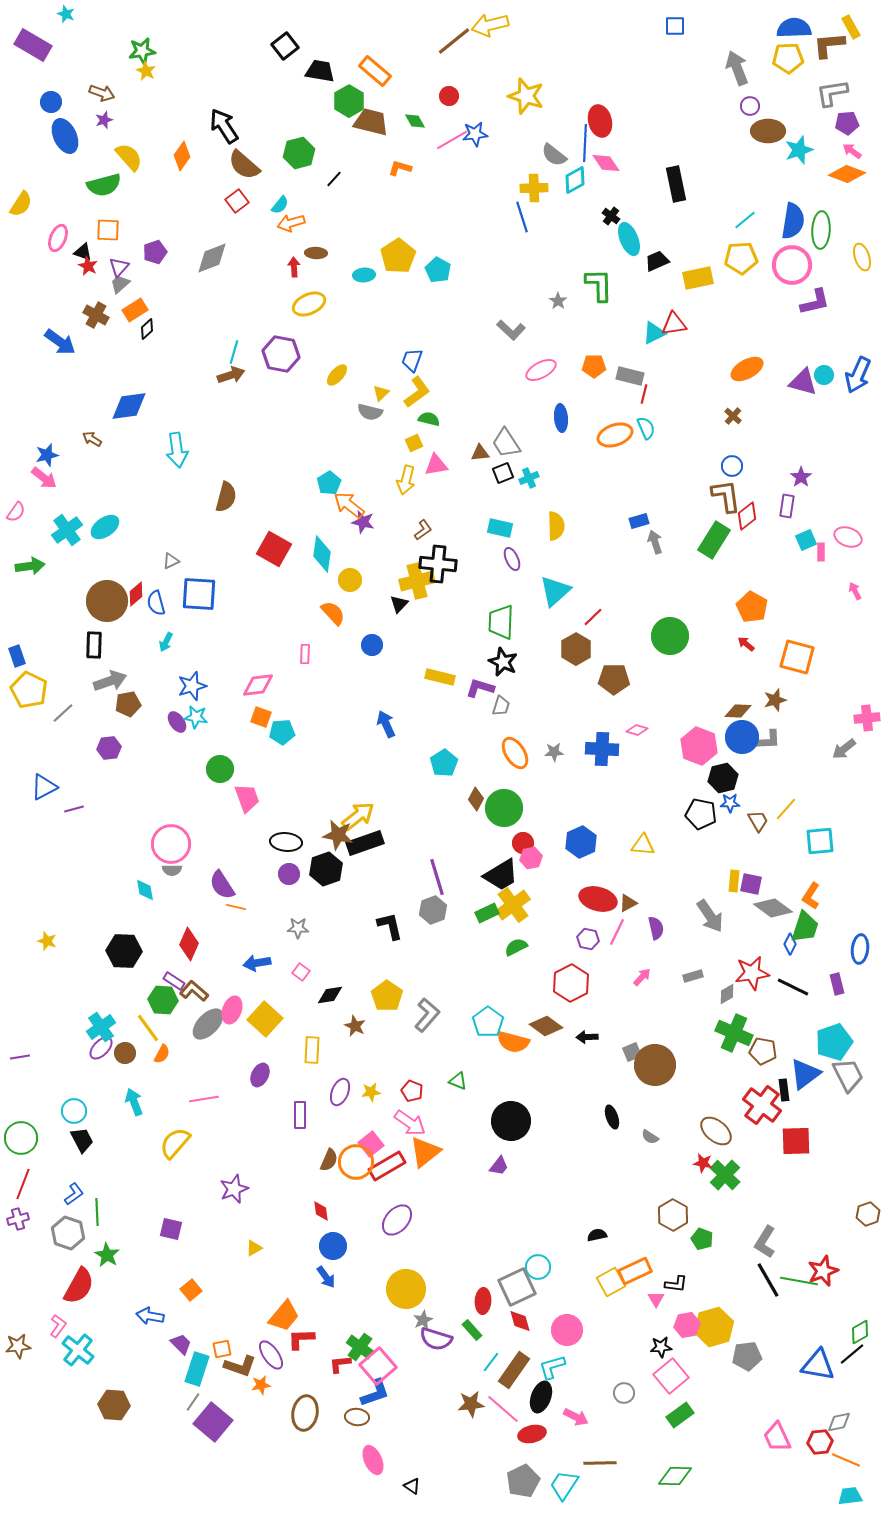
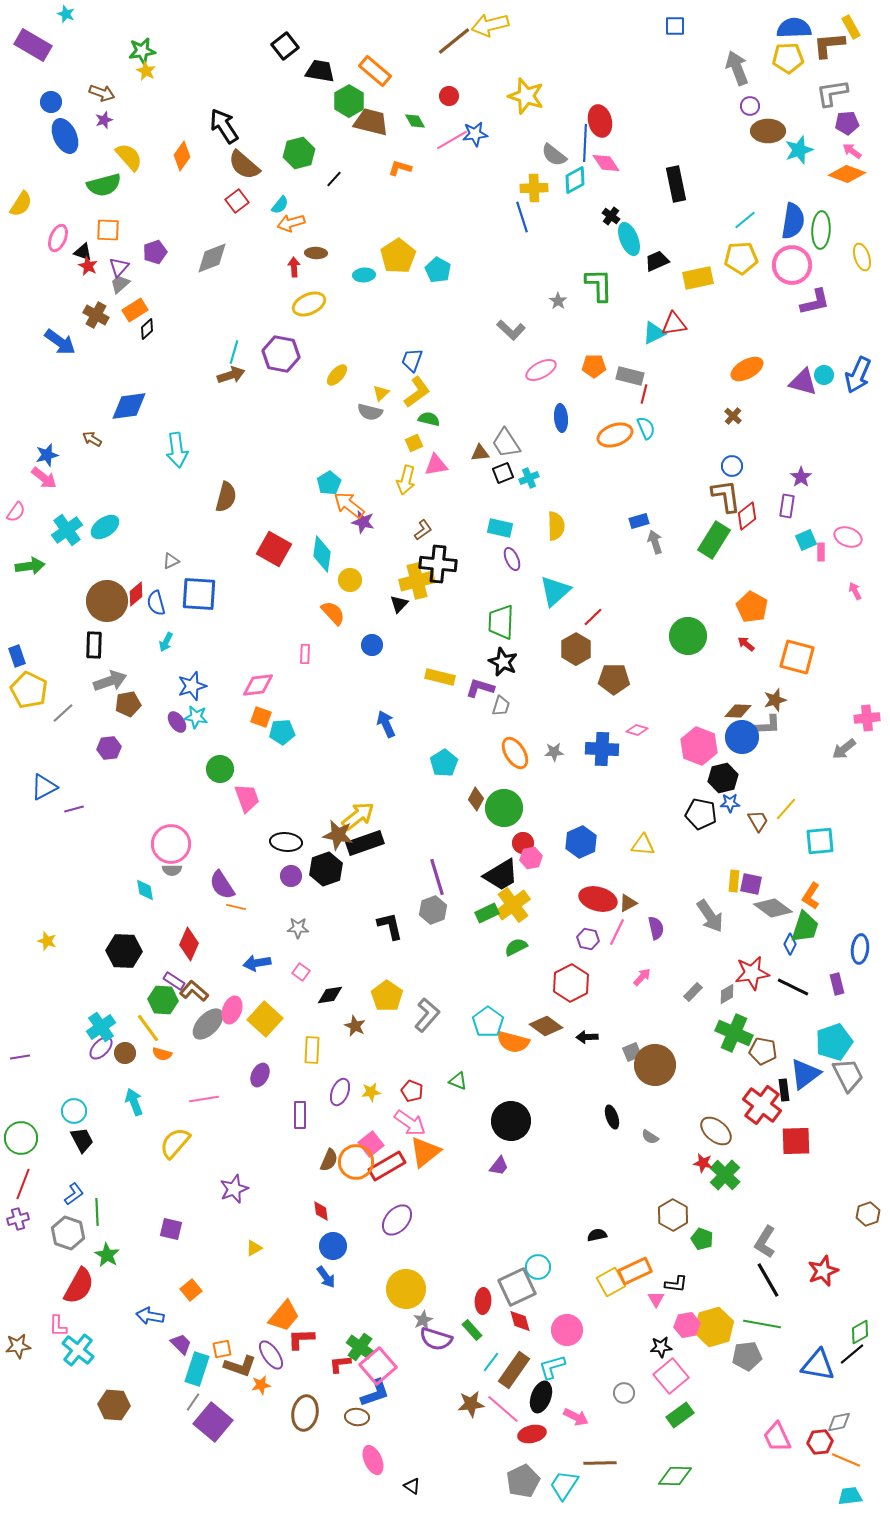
green circle at (670, 636): moved 18 px right
gray L-shape at (768, 740): moved 15 px up
purple circle at (289, 874): moved 2 px right, 2 px down
gray rectangle at (693, 976): moved 16 px down; rotated 30 degrees counterclockwise
orange semicircle at (162, 1054): rotated 78 degrees clockwise
green line at (799, 1281): moved 37 px left, 43 px down
pink L-shape at (58, 1326): rotated 145 degrees clockwise
